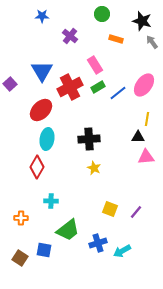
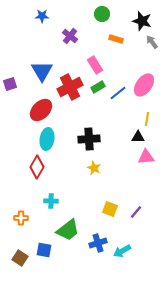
purple square: rotated 24 degrees clockwise
